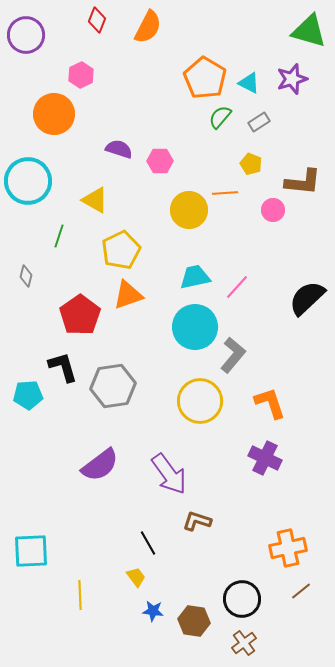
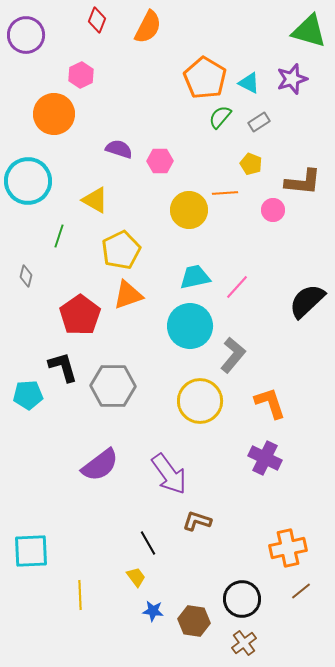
black semicircle at (307, 298): moved 3 px down
cyan circle at (195, 327): moved 5 px left, 1 px up
gray hexagon at (113, 386): rotated 9 degrees clockwise
